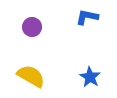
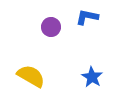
purple circle: moved 19 px right
blue star: moved 2 px right
